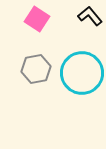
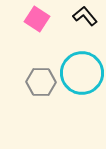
black L-shape: moved 5 px left
gray hexagon: moved 5 px right, 13 px down; rotated 12 degrees clockwise
